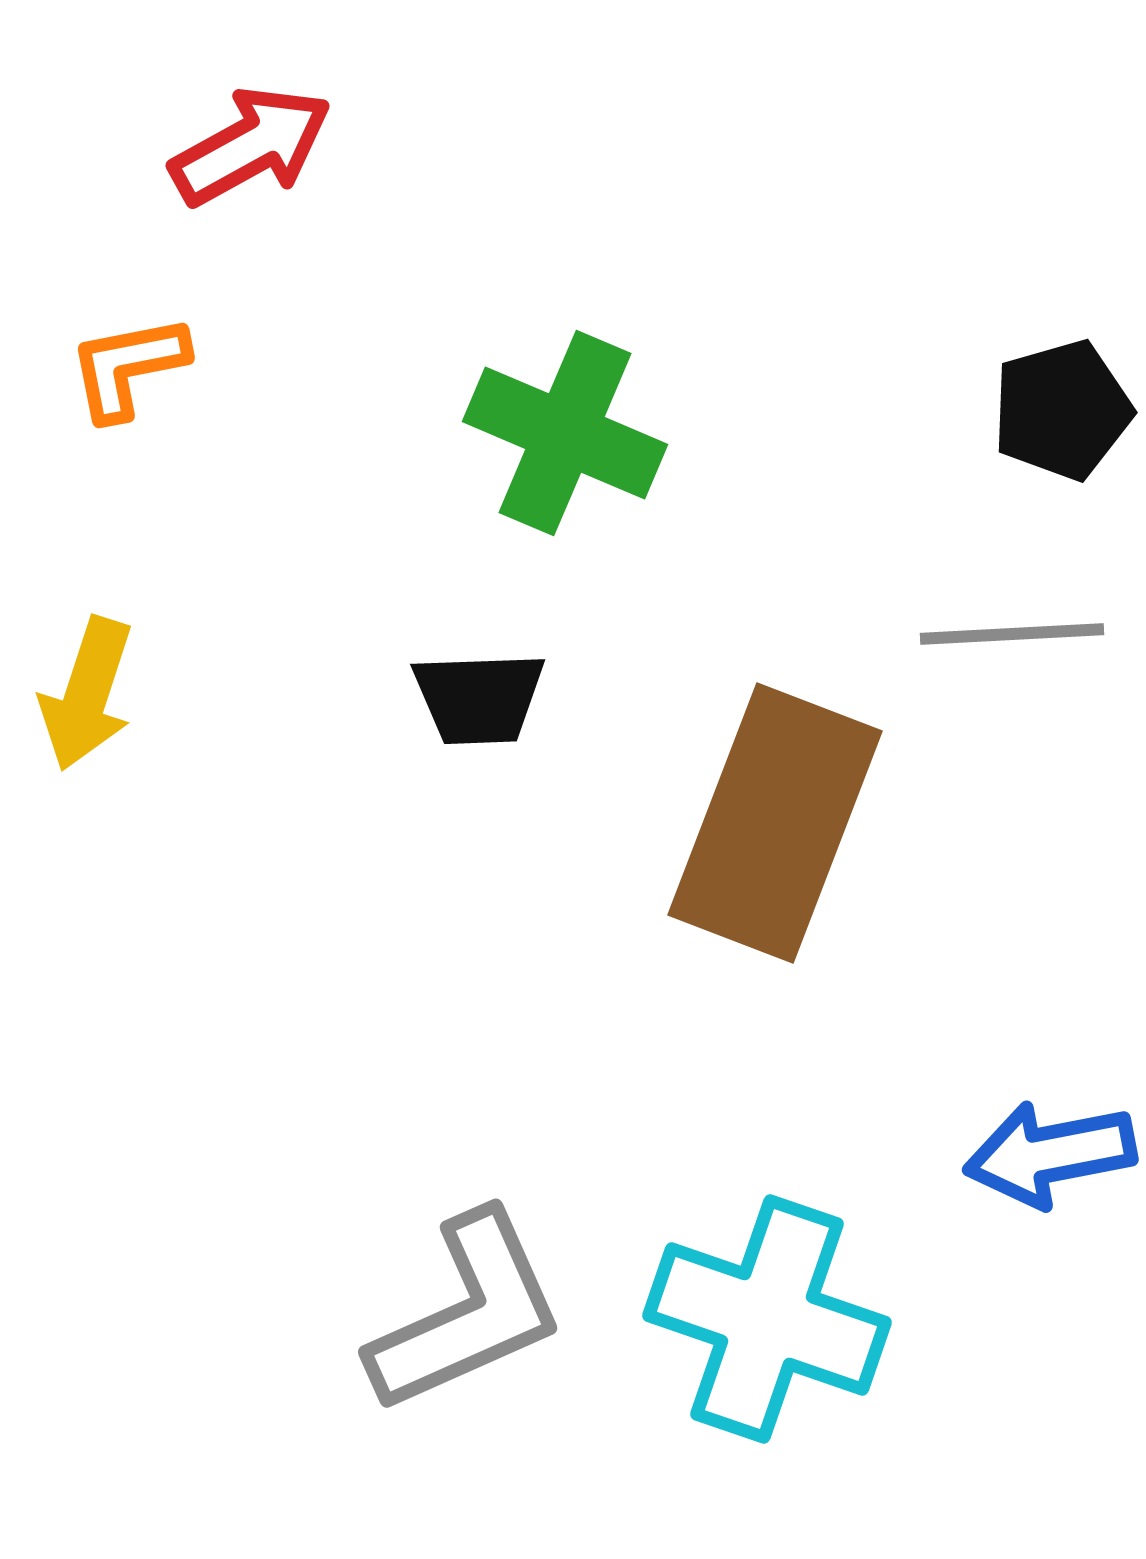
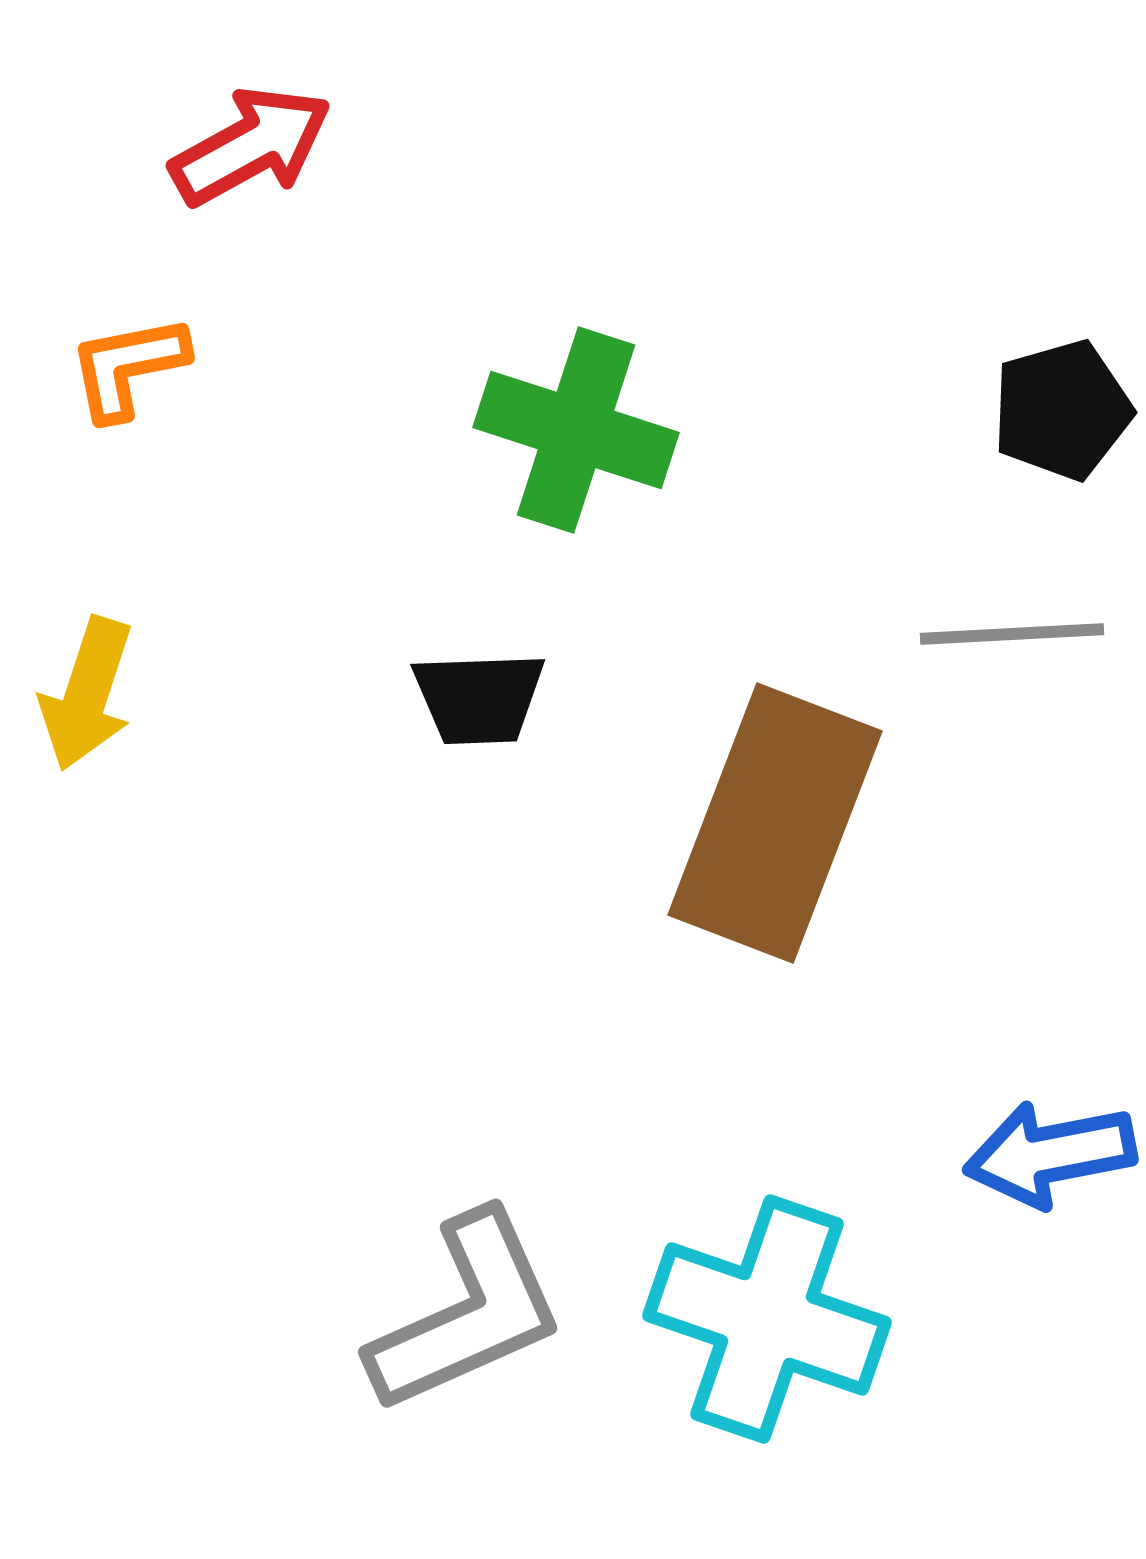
green cross: moved 11 px right, 3 px up; rotated 5 degrees counterclockwise
